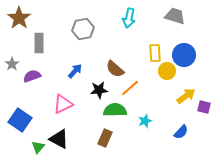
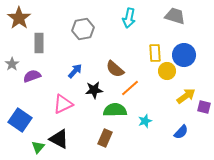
black star: moved 5 px left
